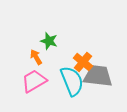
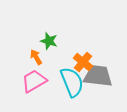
cyan semicircle: moved 1 px down
